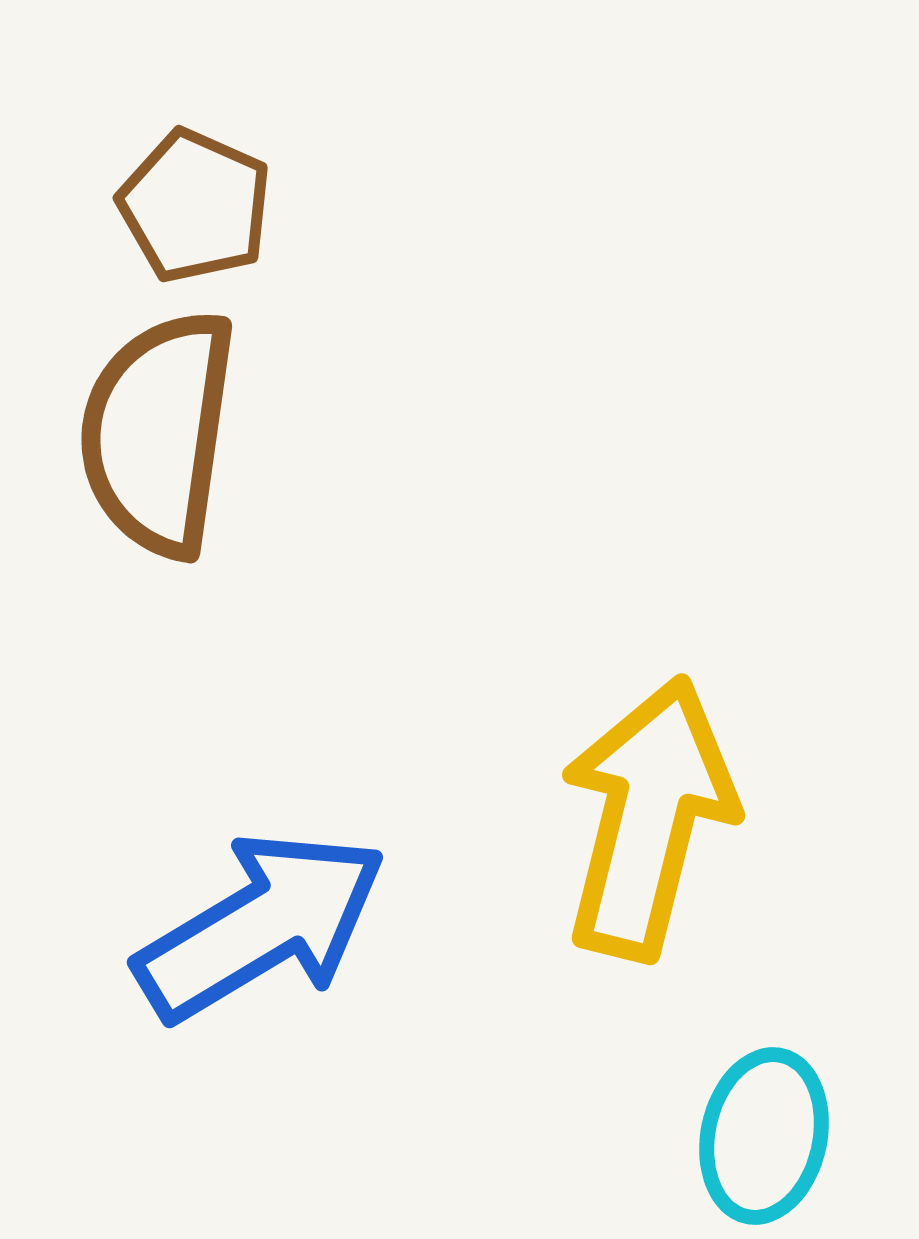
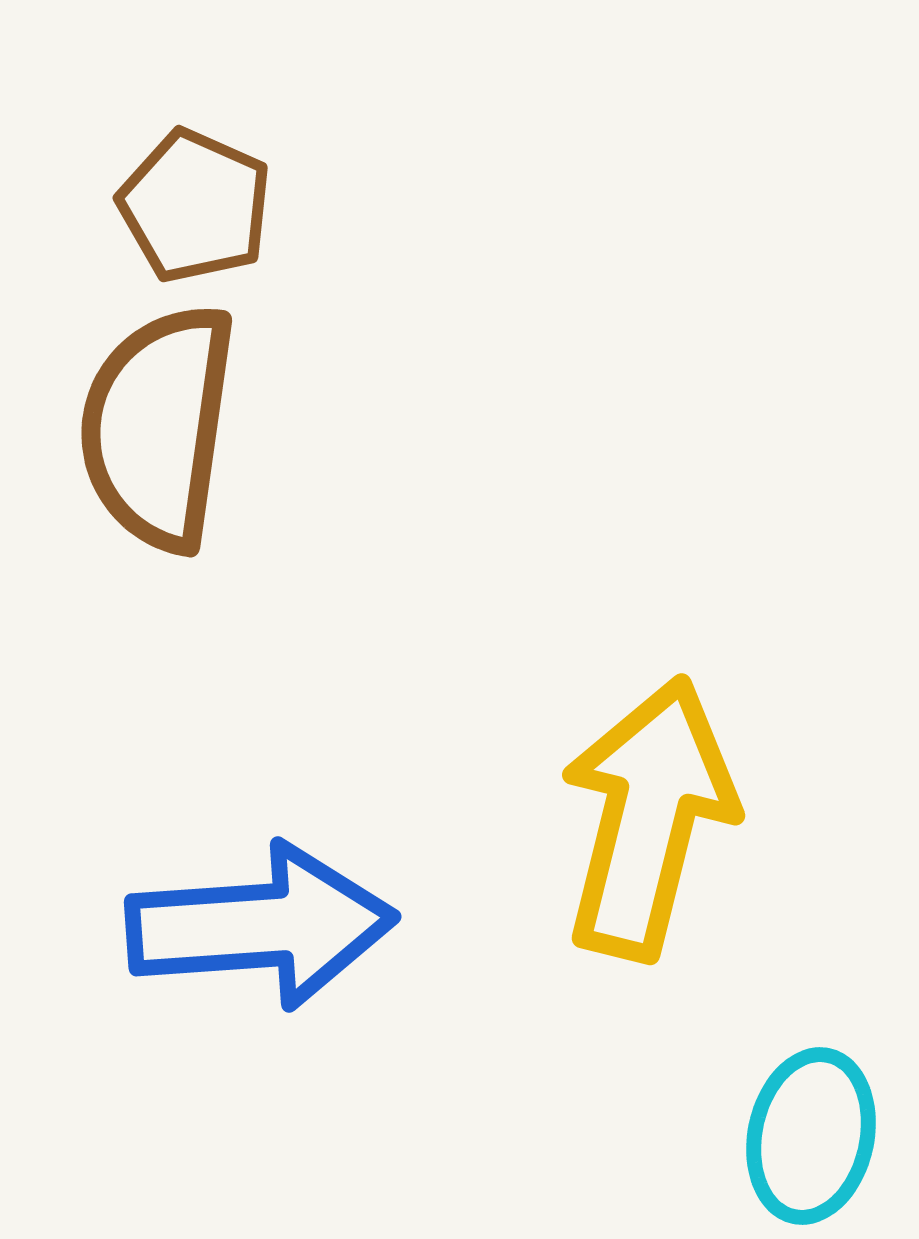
brown semicircle: moved 6 px up
blue arrow: rotated 27 degrees clockwise
cyan ellipse: moved 47 px right
